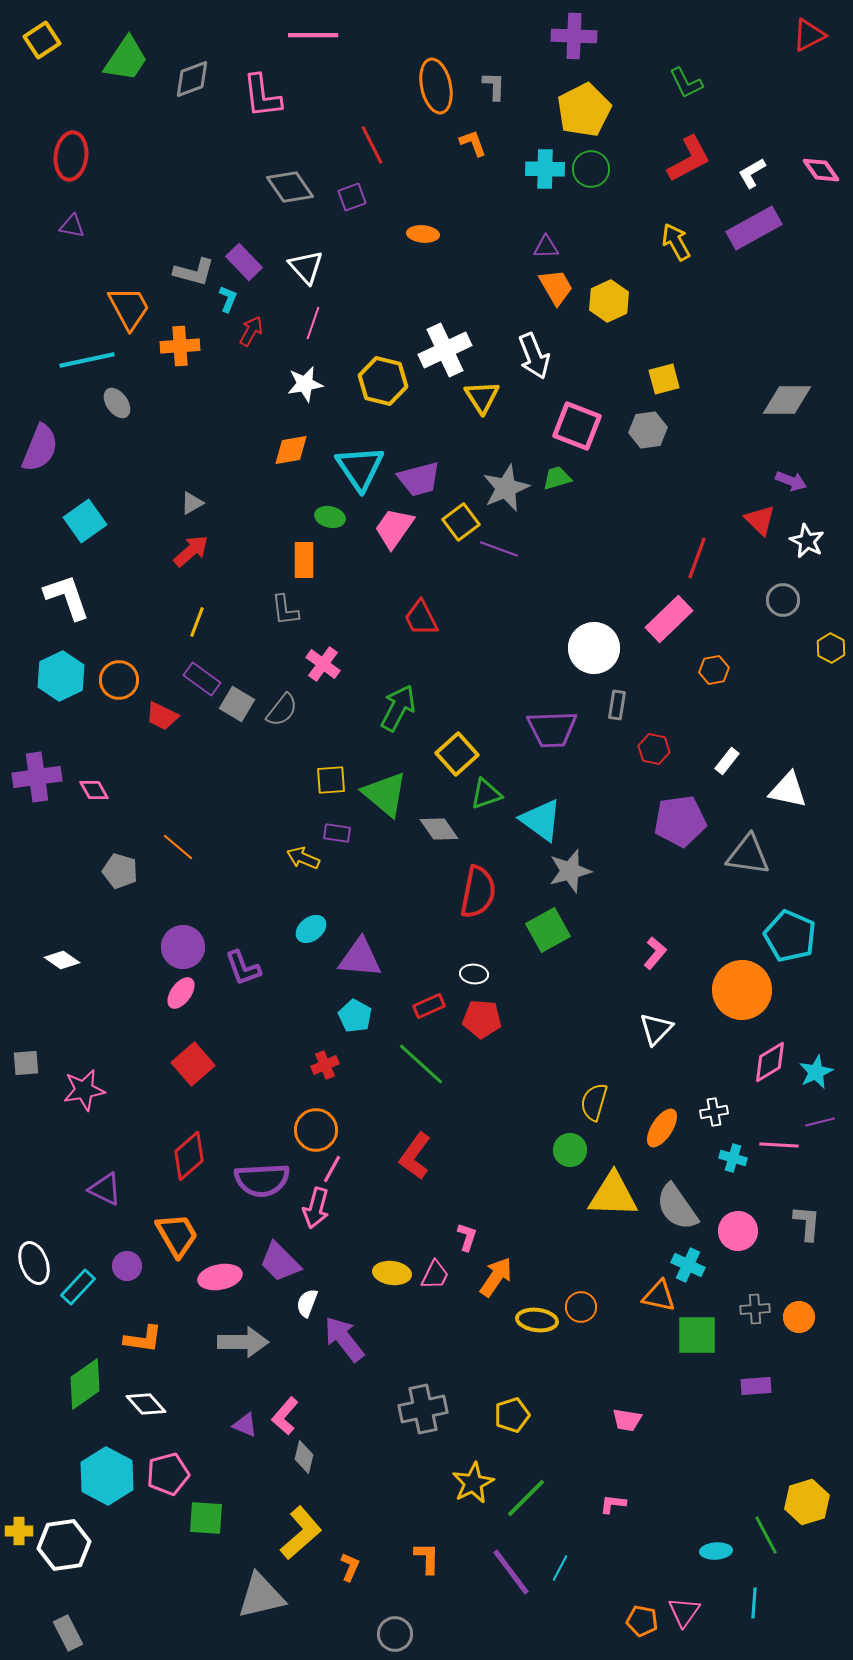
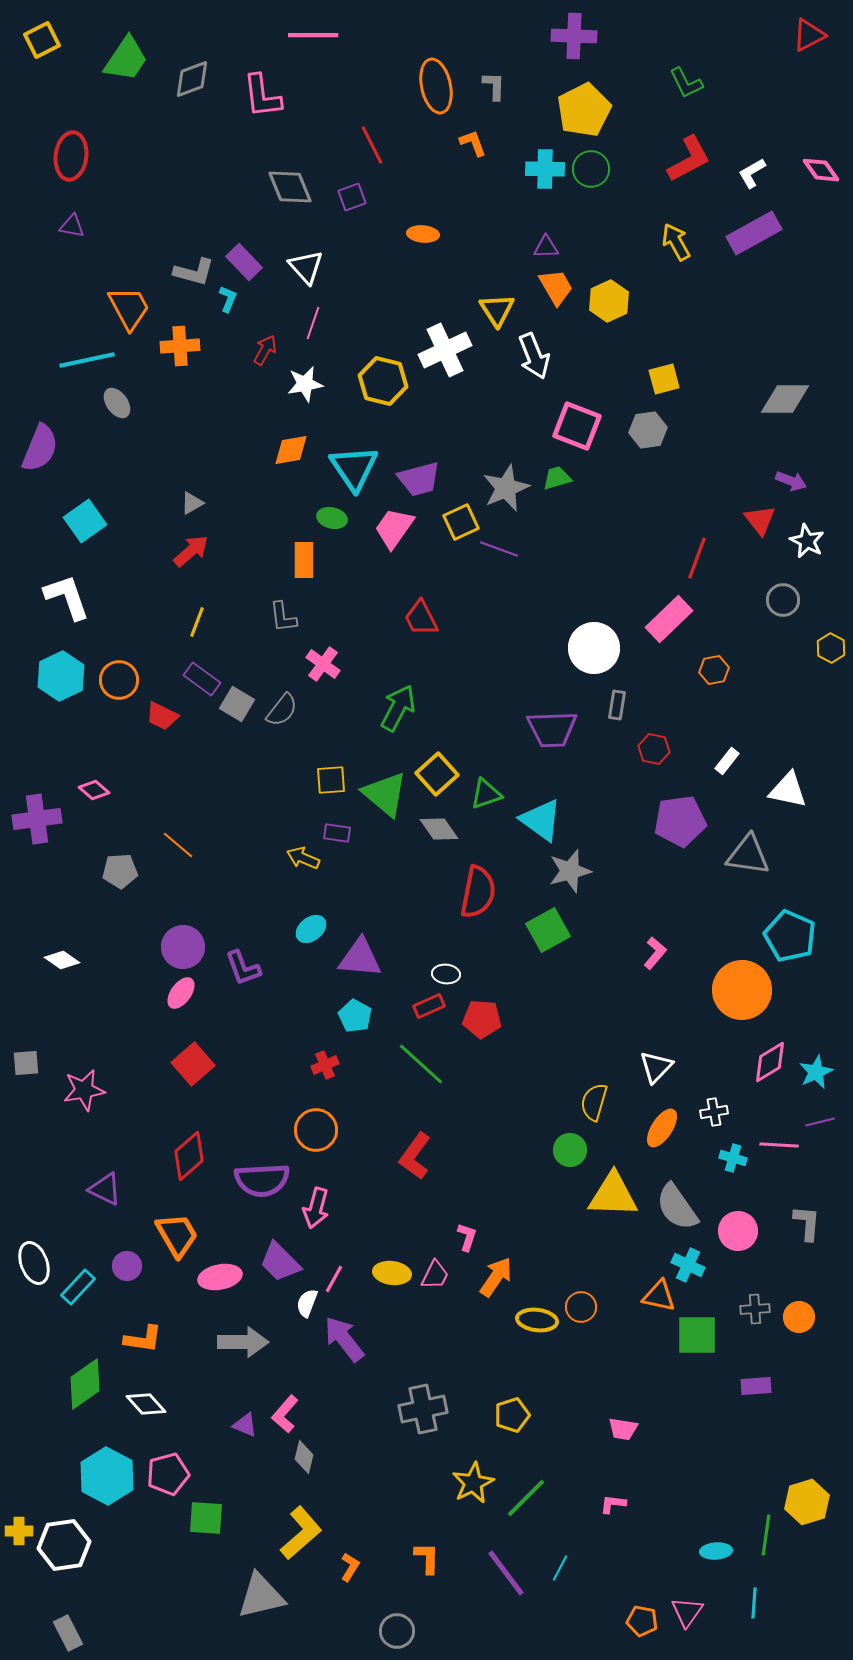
yellow square at (42, 40): rotated 6 degrees clockwise
gray diamond at (290, 187): rotated 12 degrees clockwise
purple rectangle at (754, 228): moved 5 px down
red arrow at (251, 331): moved 14 px right, 19 px down
yellow triangle at (482, 397): moved 15 px right, 87 px up
gray diamond at (787, 400): moved 2 px left, 1 px up
cyan triangle at (360, 468): moved 6 px left
green ellipse at (330, 517): moved 2 px right, 1 px down
red triangle at (760, 520): rotated 8 degrees clockwise
yellow square at (461, 522): rotated 12 degrees clockwise
gray L-shape at (285, 610): moved 2 px left, 7 px down
yellow square at (457, 754): moved 20 px left, 20 px down
purple cross at (37, 777): moved 42 px down
pink diamond at (94, 790): rotated 20 degrees counterclockwise
orange line at (178, 847): moved 2 px up
gray pentagon at (120, 871): rotated 20 degrees counterclockwise
white ellipse at (474, 974): moved 28 px left
white triangle at (656, 1029): moved 38 px down
pink line at (332, 1169): moved 2 px right, 110 px down
pink L-shape at (285, 1416): moved 2 px up
pink trapezoid at (627, 1420): moved 4 px left, 9 px down
green line at (766, 1535): rotated 36 degrees clockwise
orange L-shape at (350, 1567): rotated 8 degrees clockwise
purple line at (511, 1572): moved 5 px left, 1 px down
pink triangle at (684, 1612): moved 3 px right
gray circle at (395, 1634): moved 2 px right, 3 px up
